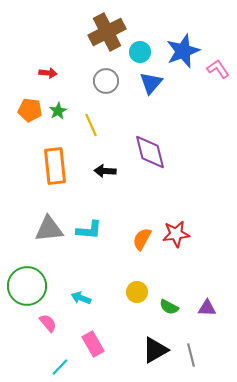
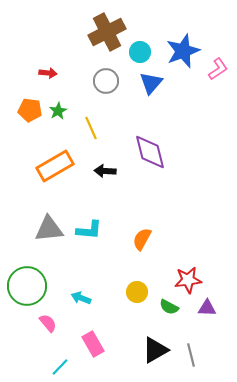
pink L-shape: rotated 90 degrees clockwise
yellow line: moved 3 px down
orange rectangle: rotated 66 degrees clockwise
red star: moved 12 px right, 46 px down
